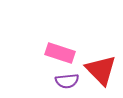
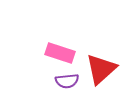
red triangle: moved 1 px up; rotated 32 degrees clockwise
